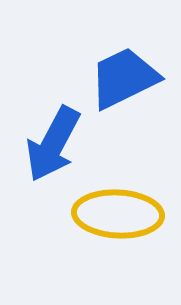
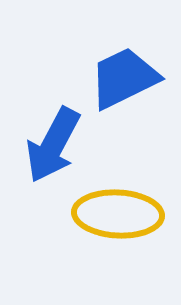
blue arrow: moved 1 px down
